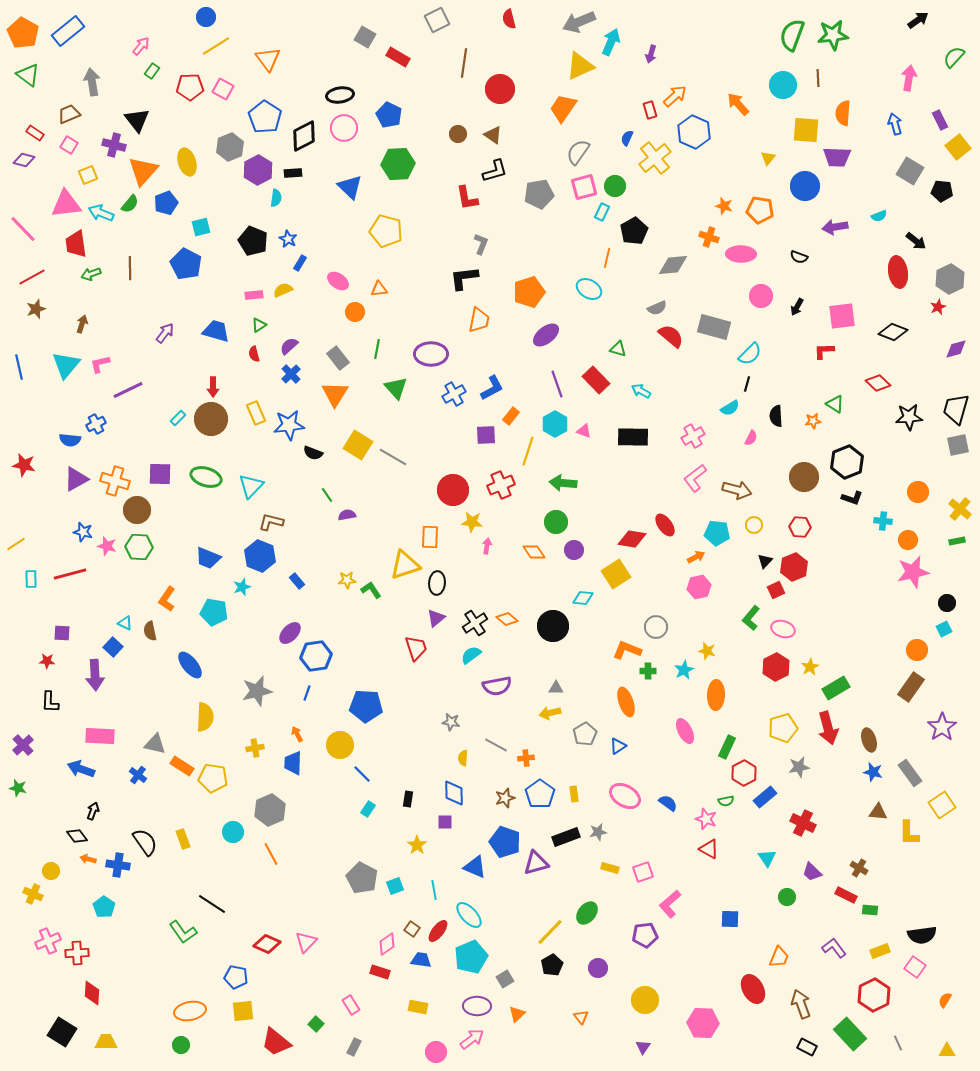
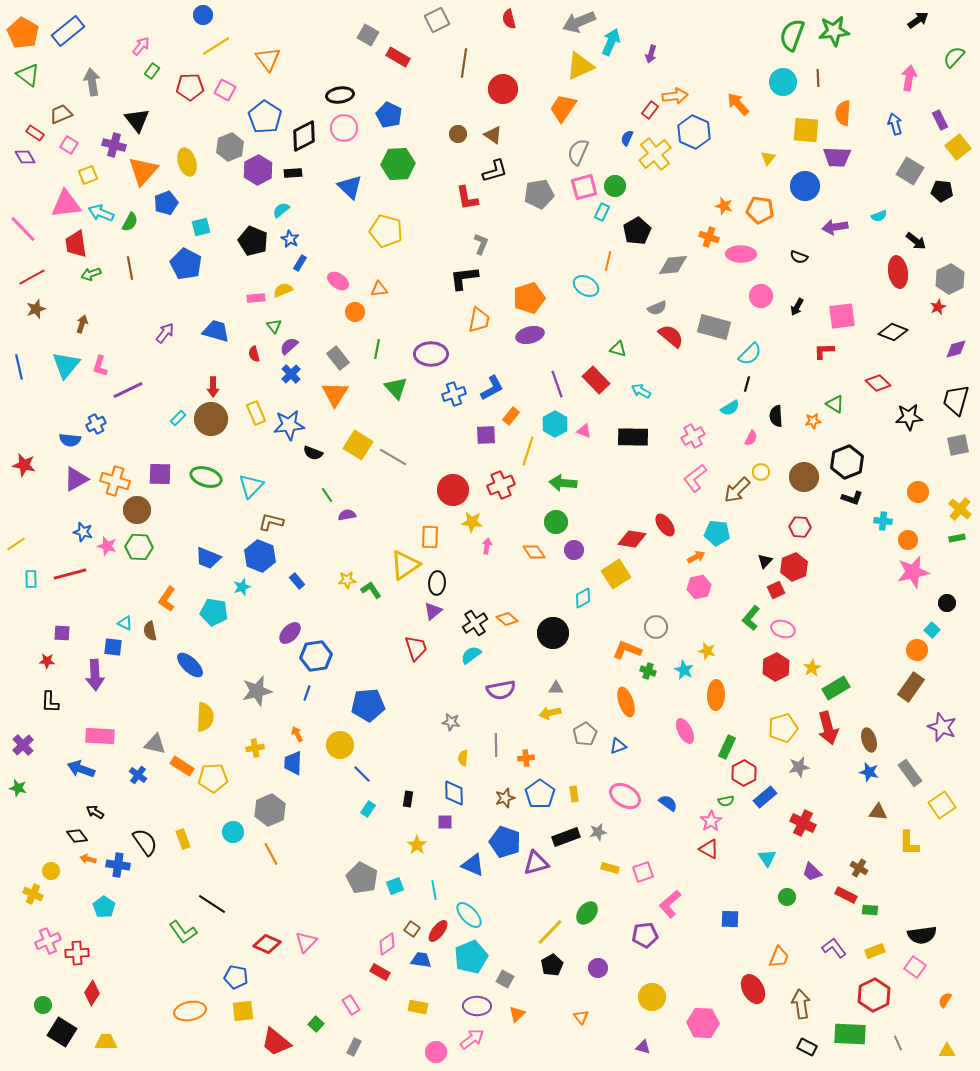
blue circle at (206, 17): moved 3 px left, 2 px up
green star at (833, 35): moved 1 px right, 4 px up
gray square at (365, 37): moved 3 px right, 2 px up
cyan circle at (783, 85): moved 3 px up
pink square at (223, 89): moved 2 px right, 1 px down
red circle at (500, 89): moved 3 px right
orange arrow at (675, 96): rotated 35 degrees clockwise
red rectangle at (650, 110): rotated 54 degrees clockwise
brown trapezoid at (69, 114): moved 8 px left
gray semicircle at (578, 152): rotated 12 degrees counterclockwise
yellow cross at (655, 158): moved 4 px up
purple diamond at (24, 160): moved 1 px right, 3 px up; rotated 45 degrees clockwise
cyan semicircle at (276, 198): moved 5 px right, 12 px down; rotated 138 degrees counterclockwise
green semicircle at (130, 204): moved 18 px down; rotated 12 degrees counterclockwise
black pentagon at (634, 231): moved 3 px right
blue star at (288, 239): moved 2 px right
orange line at (607, 258): moved 1 px right, 3 px down
brown line at (130, 268): rotated 10 degrees counterclockwise
cyan ellipse at (589, 289): moved 3 px left, 3 px up
orange pentagon at (529, 292): moved 6 px down
pink rectangle at (254, 295): moved 2 px right, 3 px down
green triangle at (259, 325): moved 15 px right, 1 px down; rotated 35 degrees counterclockwise
purple ellipse at (546, 335): moved 16 px left; rotated 24 degrees clockwise
pink L-shape at (100, 364): moved 2 px down; rotated 60 degrees counterclockwise
blue cross at (454, 394): rotated 10 degrees clockwise
black trapezoid at (956, 409): moved 9 px up
brown arrow at (737, 490): rotated 120 degrees clockwise
yellow circle at (754, 525): moved 7 px right, 53 px up
green rectangle at (957, 541): moved 3 px up
yellow triangle at (405, 565): rotated 16 degrees counterclockwise
cyan diamond at (583, 598): rotated 35 degrees counterclockwise
purple triangle at (436, 618): moved 3 px left, 7 px up
black circle at (553, 626): moved 7 px down
cyan square at (944, 629): moved 12 px left, 1 px down; rotated 21 degrees counterclockwise
blue square at (113, 647): rotated 36 degrees counterclockwise
blue ellipse at (190, 665): rotated 8 degrees counterclockwise
yellow star at (810, 667): moved 2 px right, 1 px down
cyan star at (684, 670): rotated 18 degrees counterclockwise
green cross at (648, 671): rotated 21 degrees clockwise
purple semicircle at (497, 686): moved 4 px right, 4 px down
blue pentagon at (366, 706): moved 2 px right, 1 px up; rotated 8 degrees counterclockwise
purple star at (942, 727): rotated 16 degrees counterclockwise
gray line at (496, 745): rotated 60 degrees clockwise
blue triangle at (618, 746): rotated 12 degrees clockwise
blue star at (873, 772): moved 4 px left
yellow pentagon at (213, 778): rotated 12 degrees counterclockwise
black arrow at (93, 811): moved 2 px right, 1 px down; rotated 78 degrees counterclockwise
pink star at (706, 819): moved 5 px right, 2 px down; rotated 20 degrees clockwise
yellow L-shape at (909, 833): moved 10 px down
blue triangle at (475, 867): moved 2 px left, 2 px up
yellow rectangle at (880, 951): moved 5 px left
red rectangle at (380, 972): rotated 12 degrees clockwise
gray square at (505, 979): rotated 30 degrees counterclockwise
red diamond at (92, 993): rotated 30 degrees clockwise
yellow circle at (645, 1000): moved 7 px right, 3 px up
brown arrow at (801, 1004): rotated 12 degrees clockwise
green rectangle at (850, 1034): rotated 44 degrees counterclockwise
green circle at (181, 1045): moved 138 px left, 40 px up
purple triangle at (643, 1047): rotated 49 degrees counterclockwise
